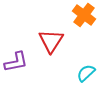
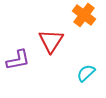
purple L-shape: moved 2 px right, 2 px up
